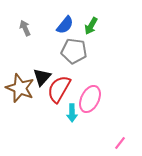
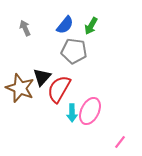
pink ellipse: moved 12 px down
pink line: moved 1 px up
